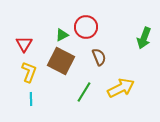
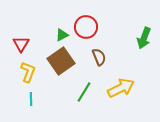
red triangle: moved 3 px left
brown square: rotated 28 degrees clockwise
yellow L-shape: moved 1 px left
